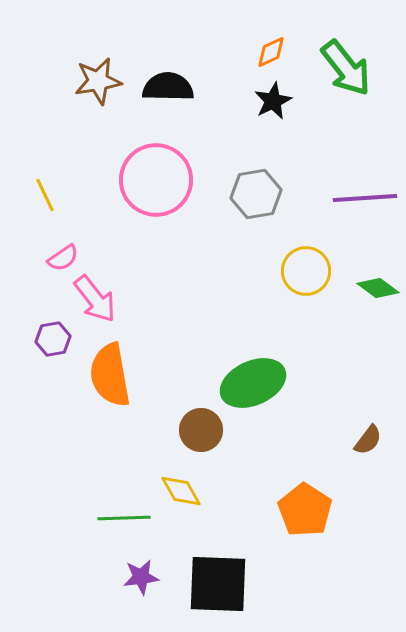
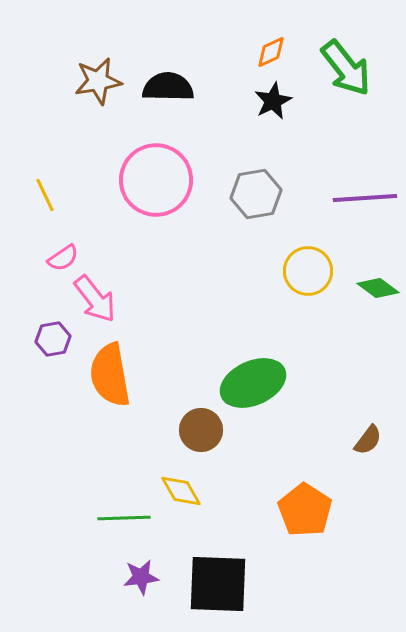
yellow circle: moved 2 px right
